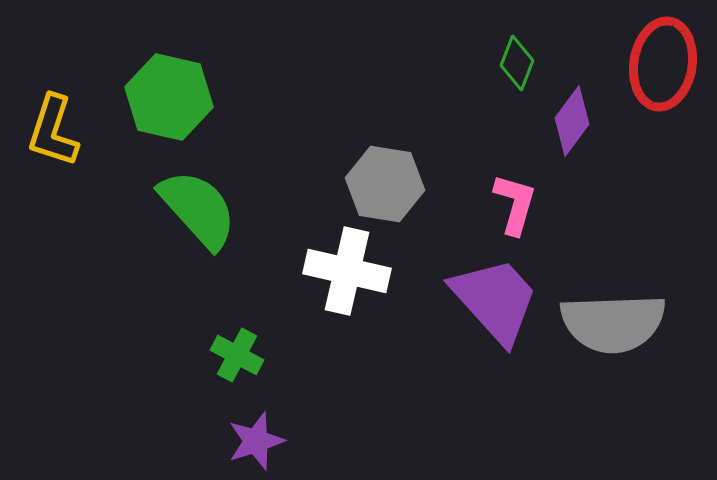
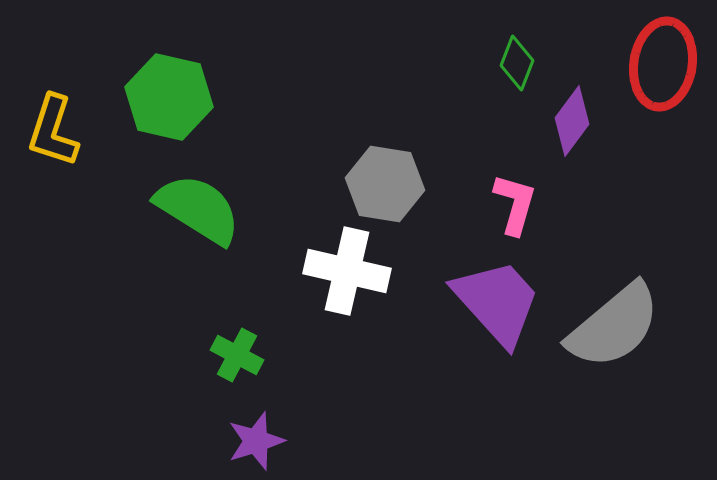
green semicircle: rotated 16 degrees counterclockwise
purple trapezoid: moved 2 px right, 2 px down
gray semicircle: moved 1 px right, 3 px down; rotated 38 degrees counterclockwise
